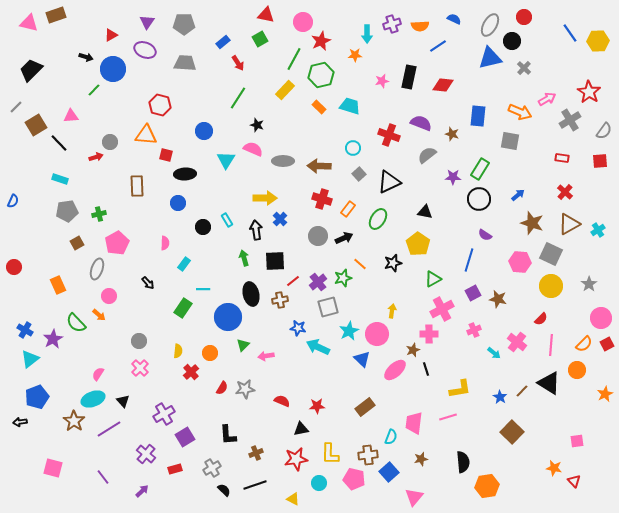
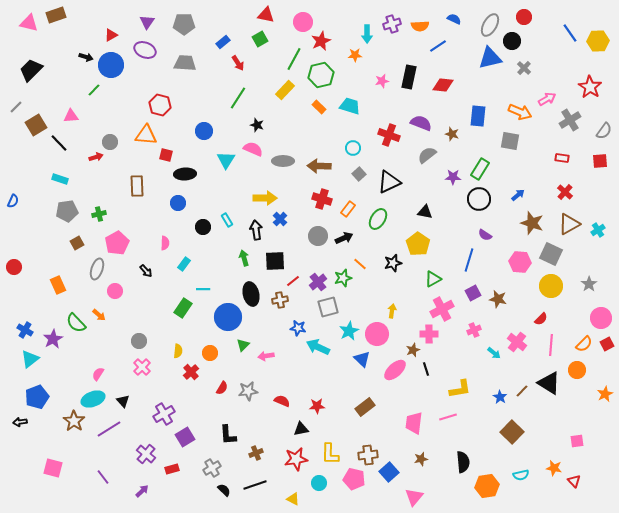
blue circle at (113, 69): moved 2 px left, 4 px up
red star at (589, 92): moved 1 px right, 5 px up
black arrow at (148, 283): moved 2 px left, 12 px up
pink circle at (109, 296): moved 6 px right, 5 px up
pink cross at (140, 368): moved 2 px right, 1 px up
gray star at (245, 389): moved 3 px right, 2 px down
cyan semicircle at (391, 437): moved 130 px right, 38 px down; rotated 56 degrees clockwise
red rectangle at (175, 469): moved 3 px left
